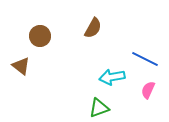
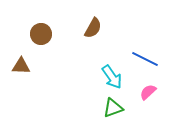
brown circle: moved 1 px right, 2 px up
brown triangle: rotated 36 degrees counterclockwise
cyan arrow: rotated 115 degrees counterclockwise
pink semicircle: moved 2 px down; rotated 24 degrees clockwise
green triangle: moved 14 px right
